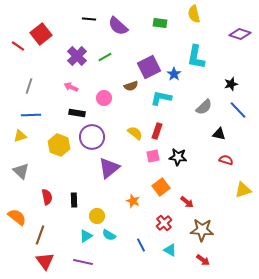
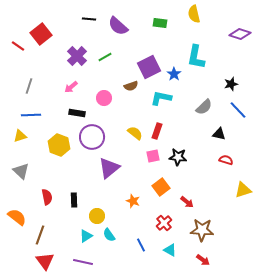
pink arrow at (71, 87): rotated 64 degrees counterclockwise
cyan semicircle at (109, 235): rotated 24 degrees clockwise
